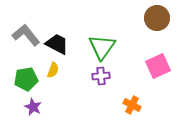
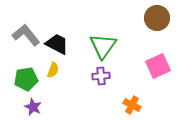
green triangle: moved 1 px right, 1 px up
